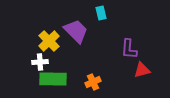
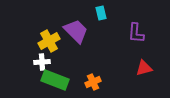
yellow cross: rotated 15 degrees clockwise
purple L-shape: moved 7 px right, 16 px up
white cross: moved 2 px right
red triangle: moved 2 px right, 2 px up
green rectangle: moved 2 px right, 1 px down; rotated 20 degrees clockwise
